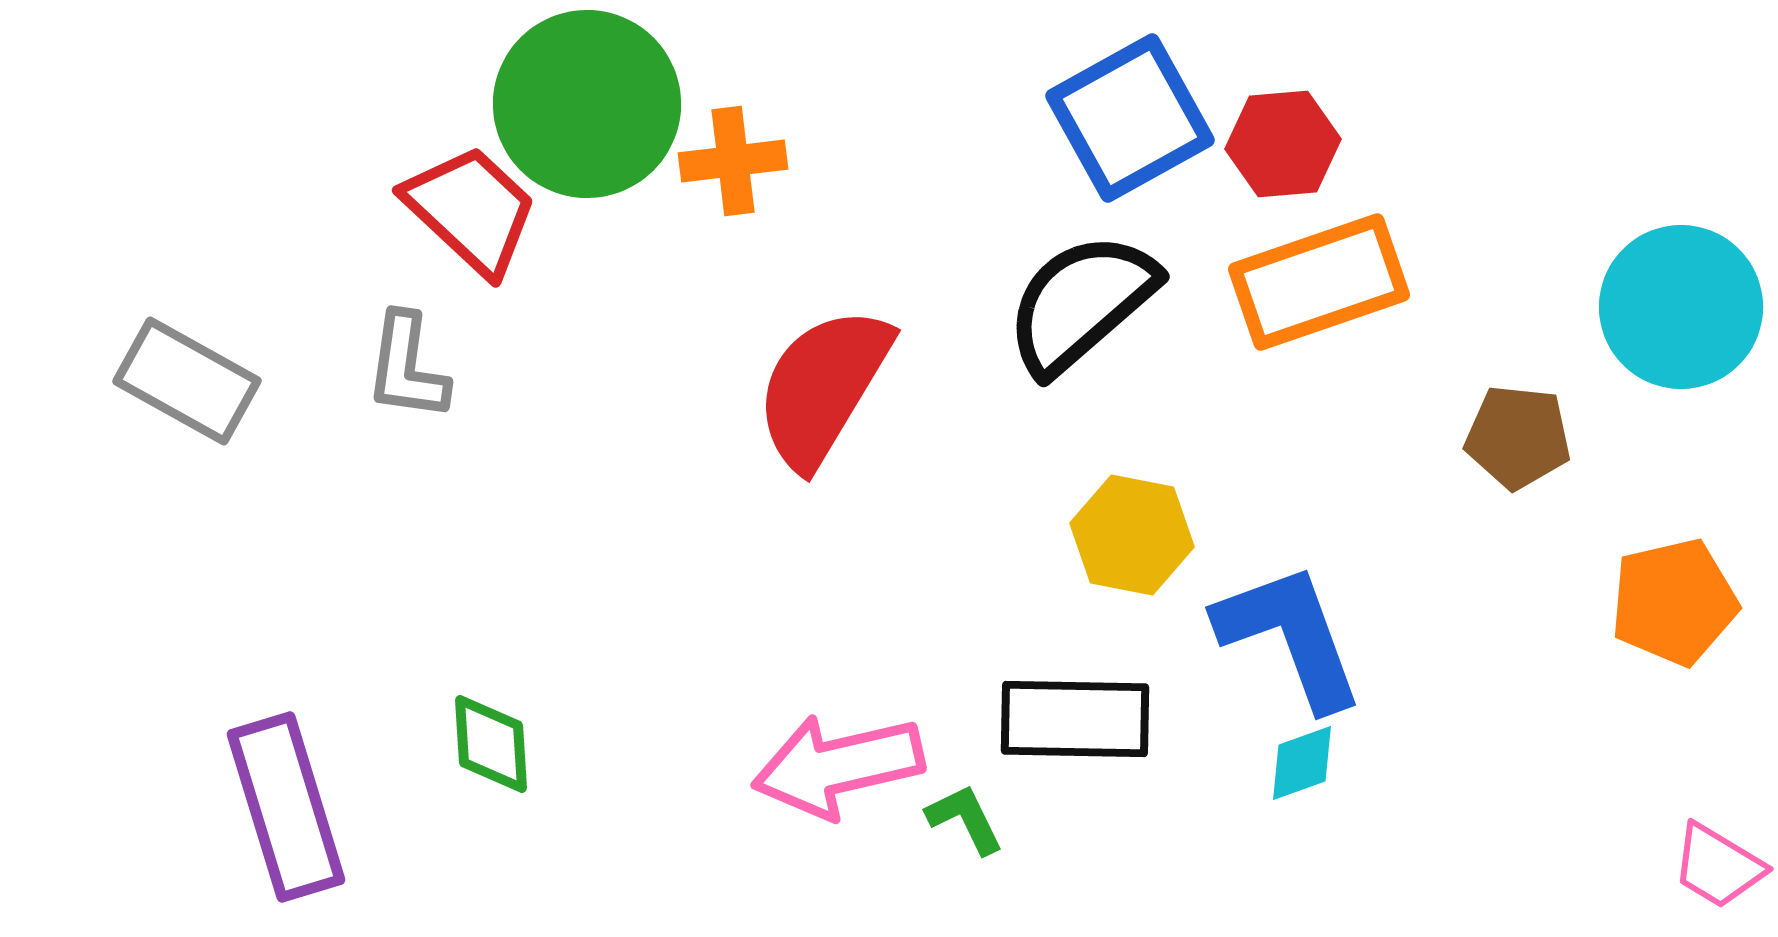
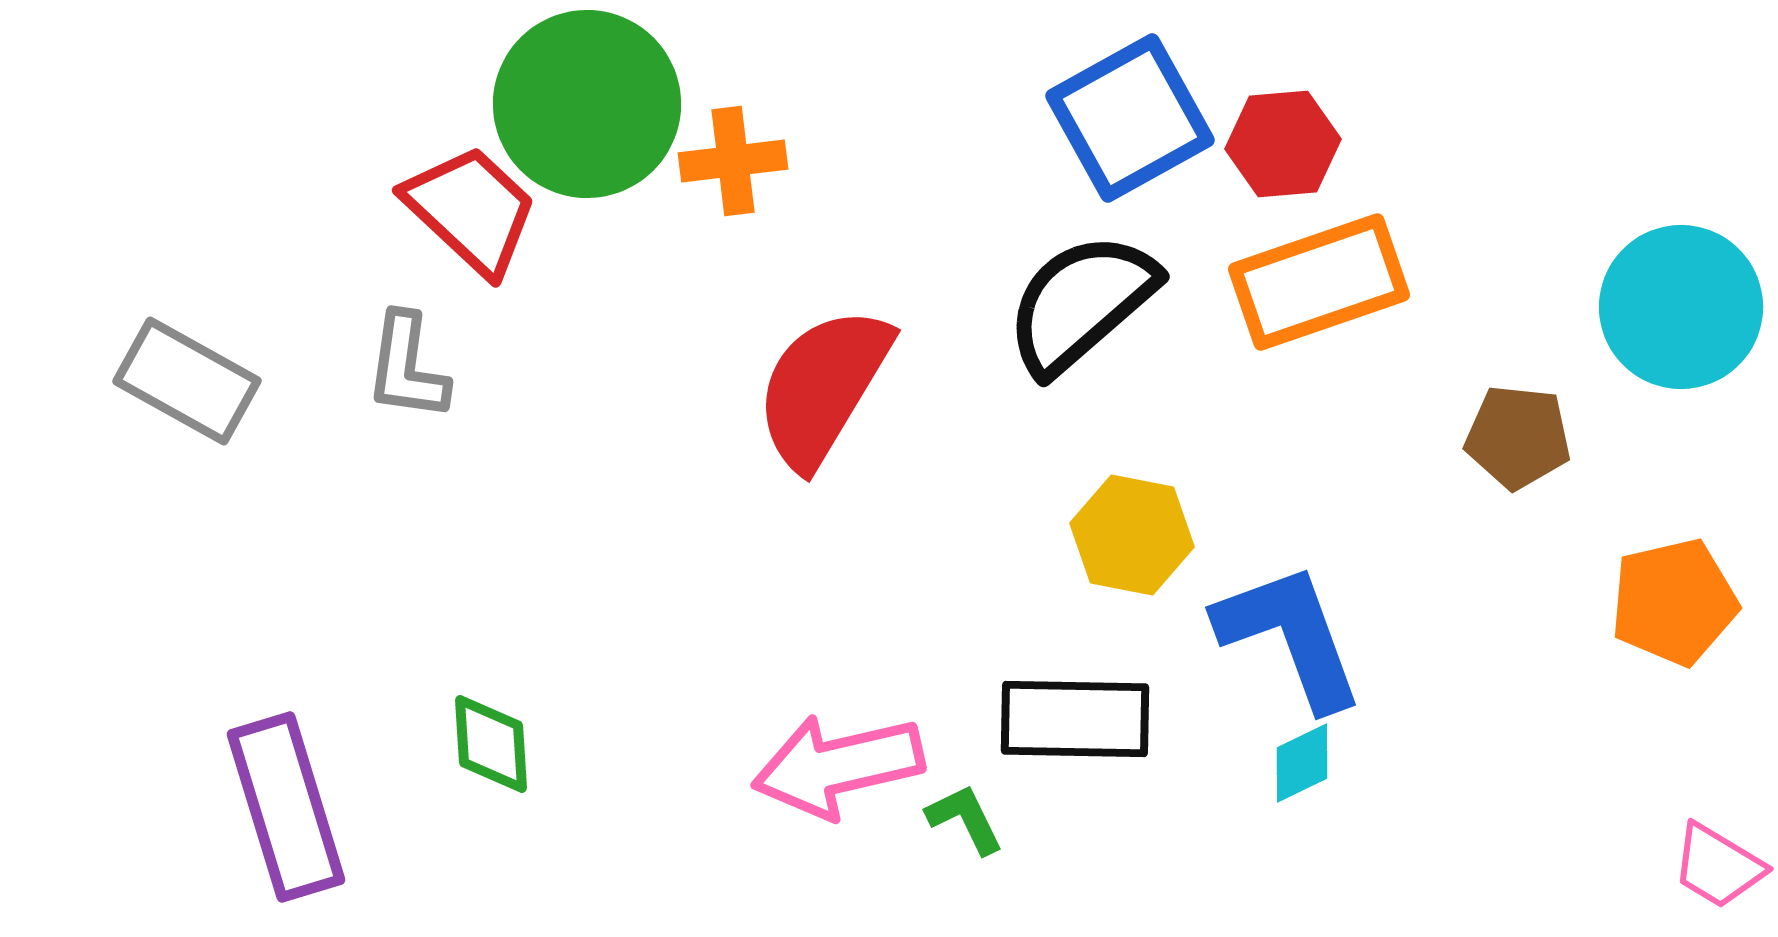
cyan diamond: rotated 6 degrees counterclockwise
